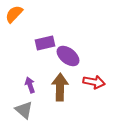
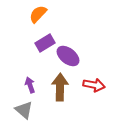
orange semicircle: moved 24 px right
purple rectangle: rotated 18 degrees counterclockwise
red arrow: moved 3 px down
